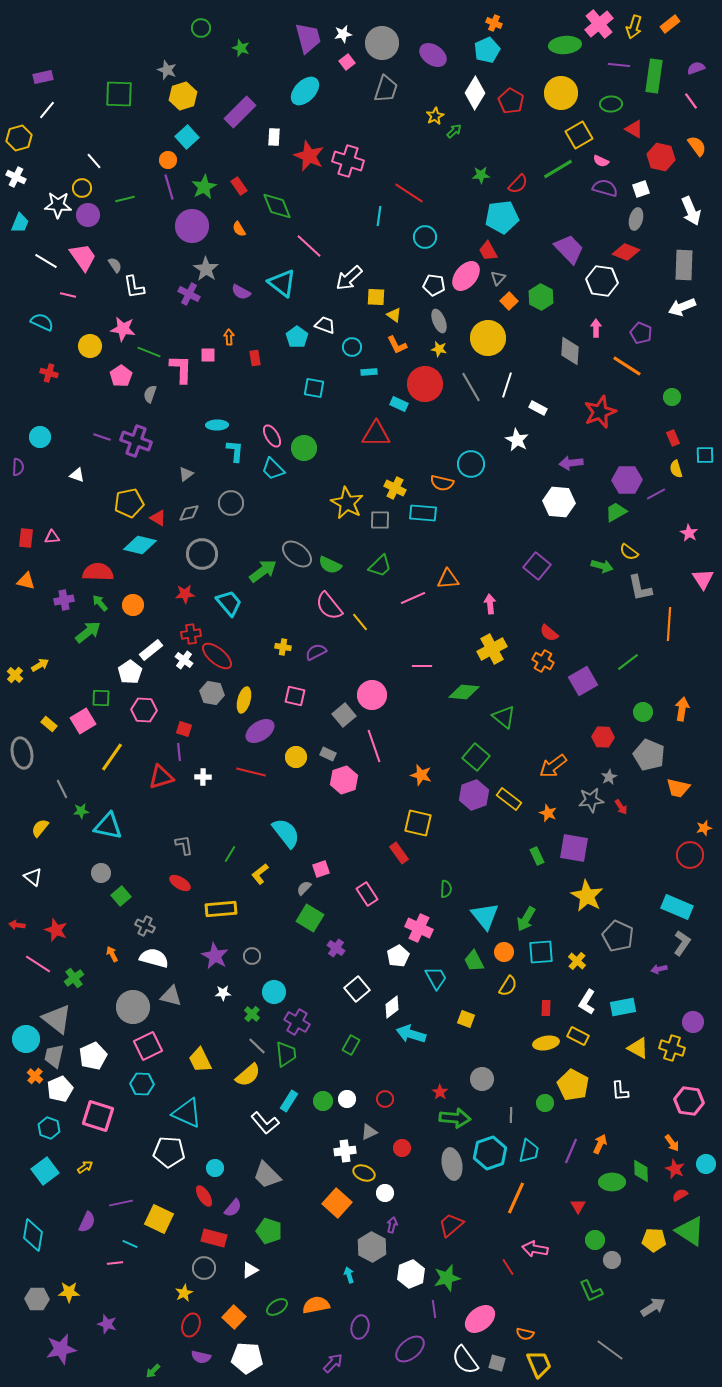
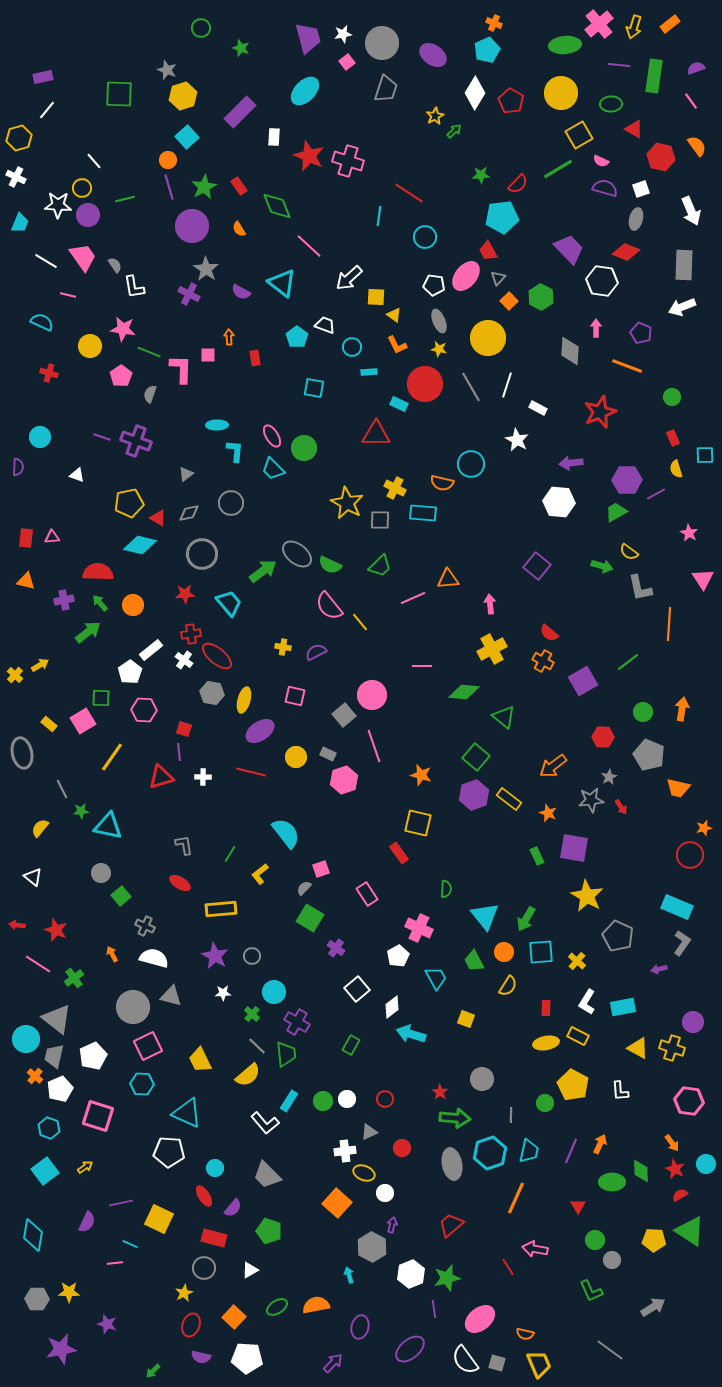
orange line at (627, 366): rotated 12 degrees counterclockwise
